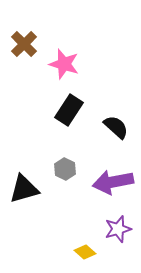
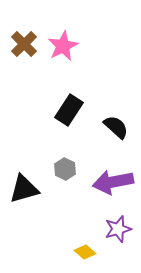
pink star: moved 1 px left, 18 px up; rotated 28 degrees clockwise
